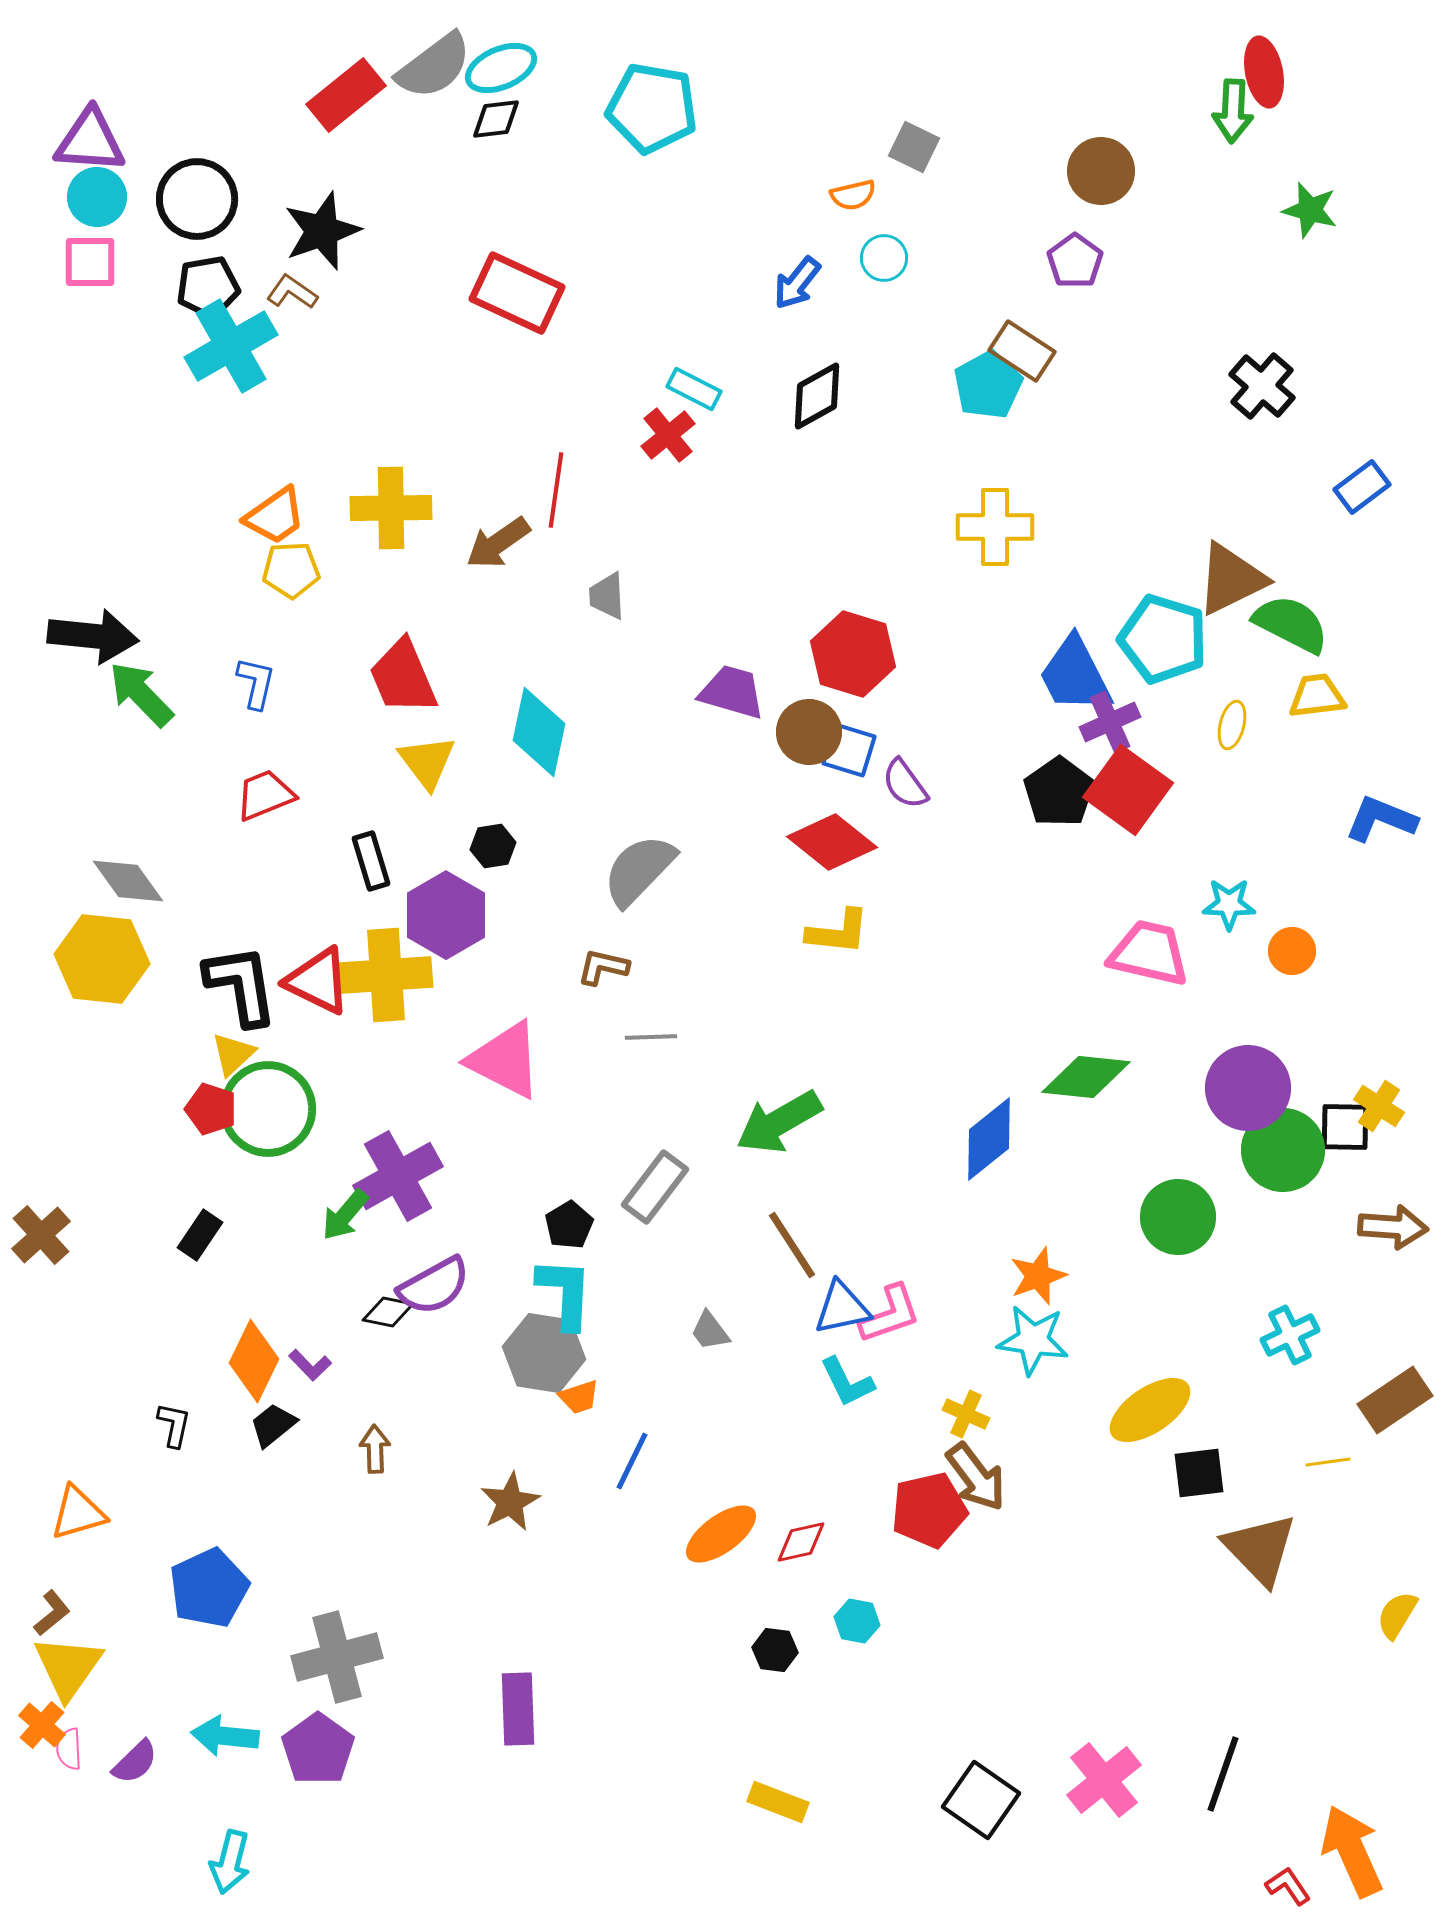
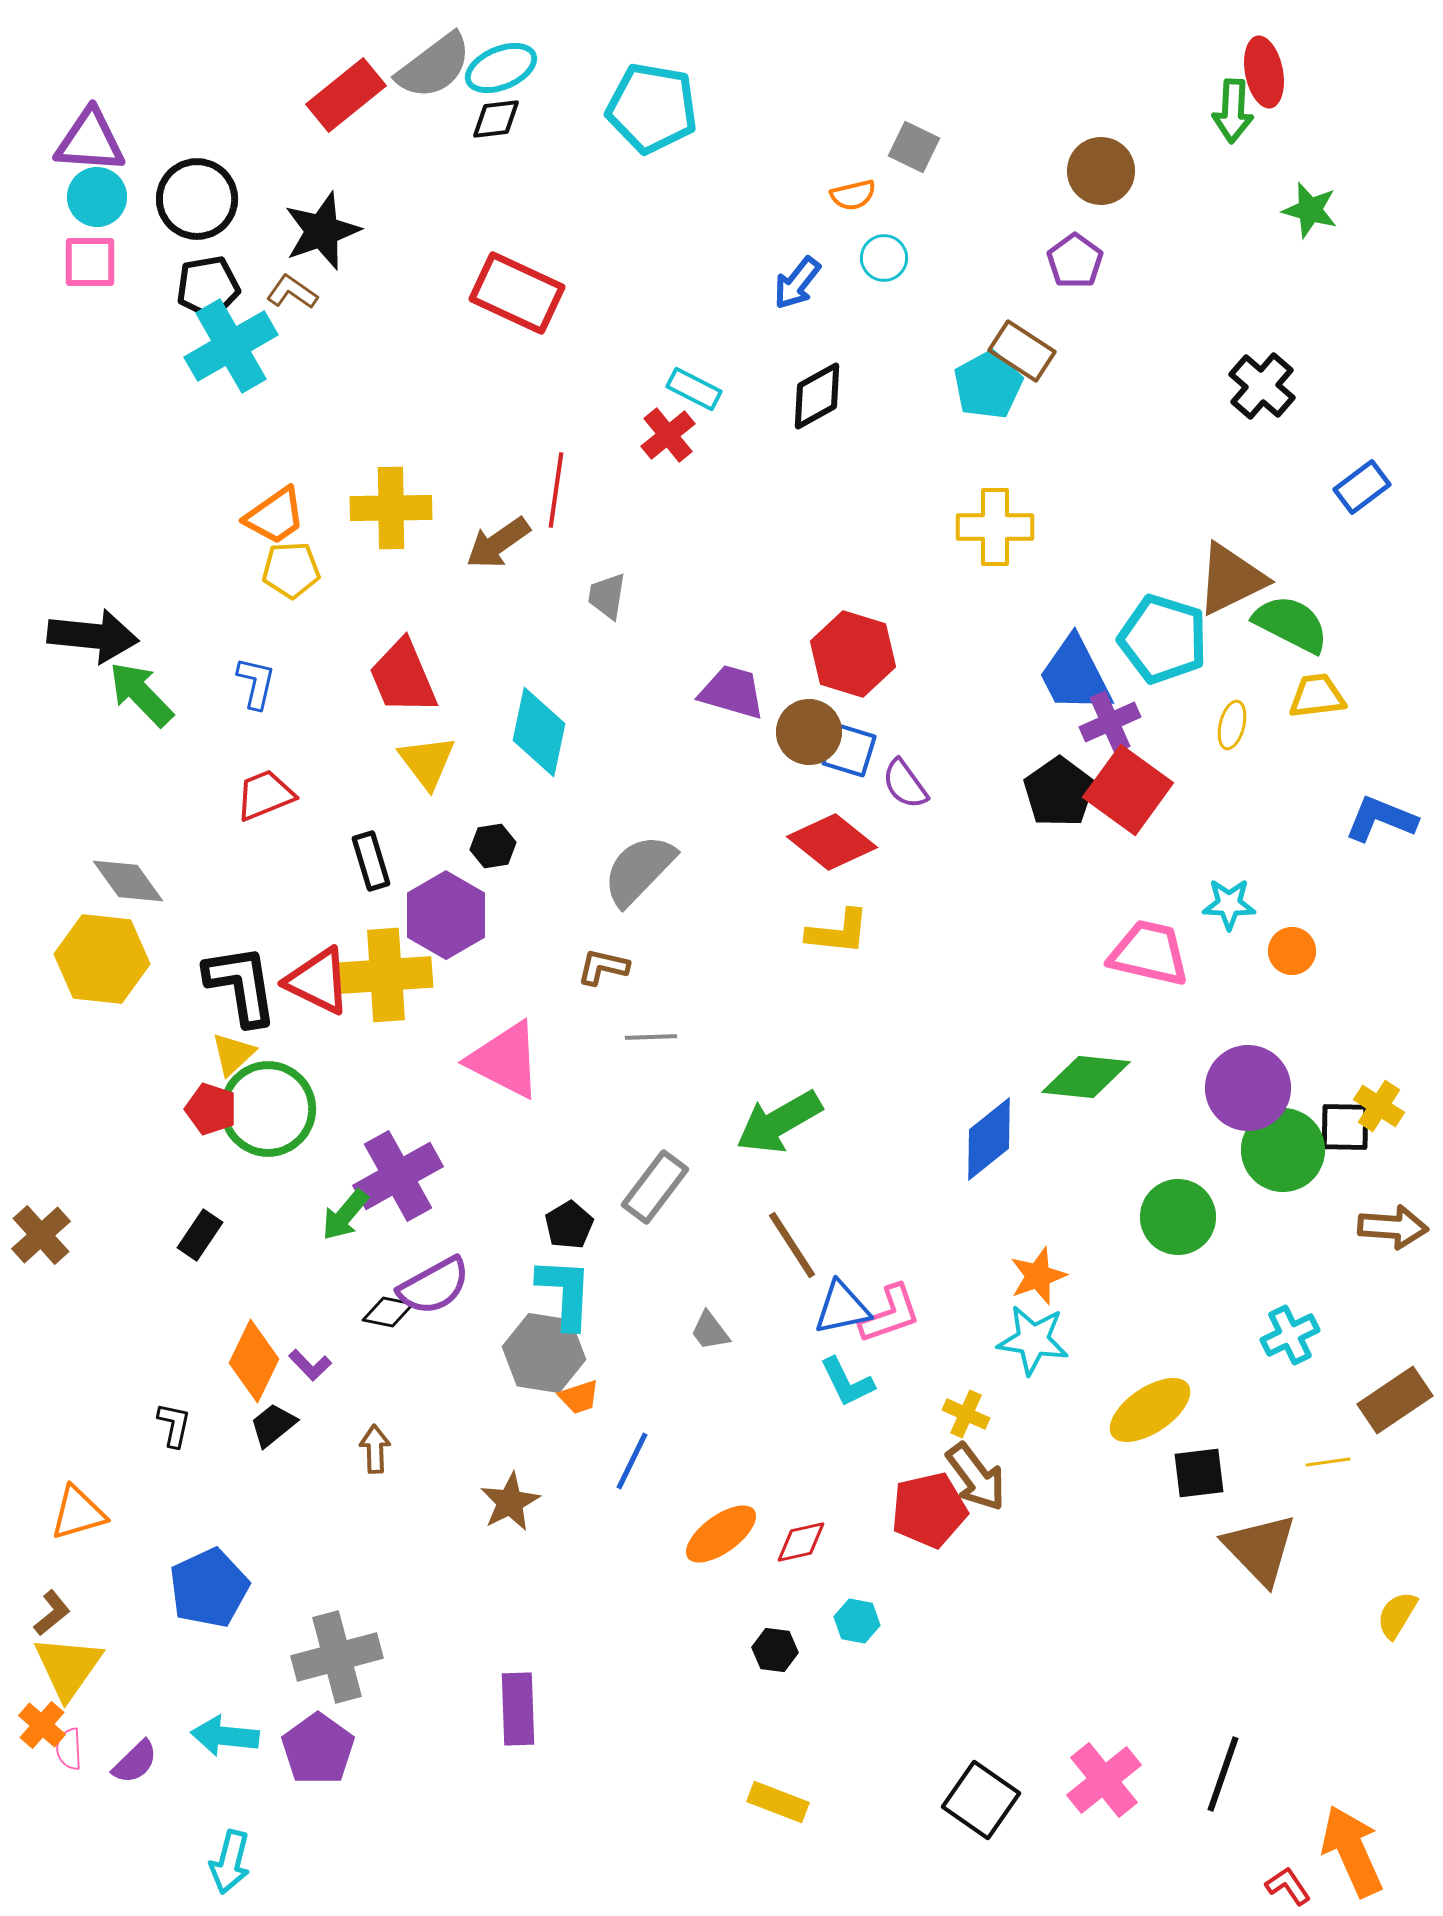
gray trapezoid at (607, 596): rotated 12 degrees clockwise
